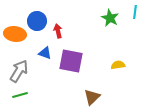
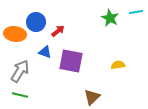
cyan line: moved 1 px right; rotated 72 degrees clockwise
blue circle: moved 1 px left, 1 px down
red arrow: rotated 64 degrees clockwise
blue triangle: moved 1 px up
gray arrow: moved 1 px right
green line: rotated 28 degrees clockwise
